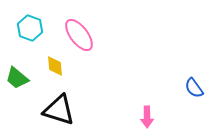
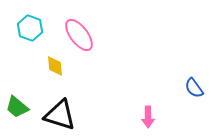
green trapezoid: moved 29 px down
black triangle: moved 1 px right, 5 px down
pink arrow: moved 1 px right
